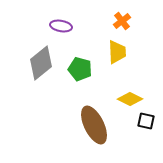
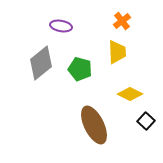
yellow diamond: moved 5 px up
black square: rotated 30 degrees clockwise
